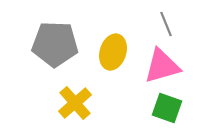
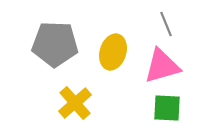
green square: rotated 16 degrees counterclockwise
